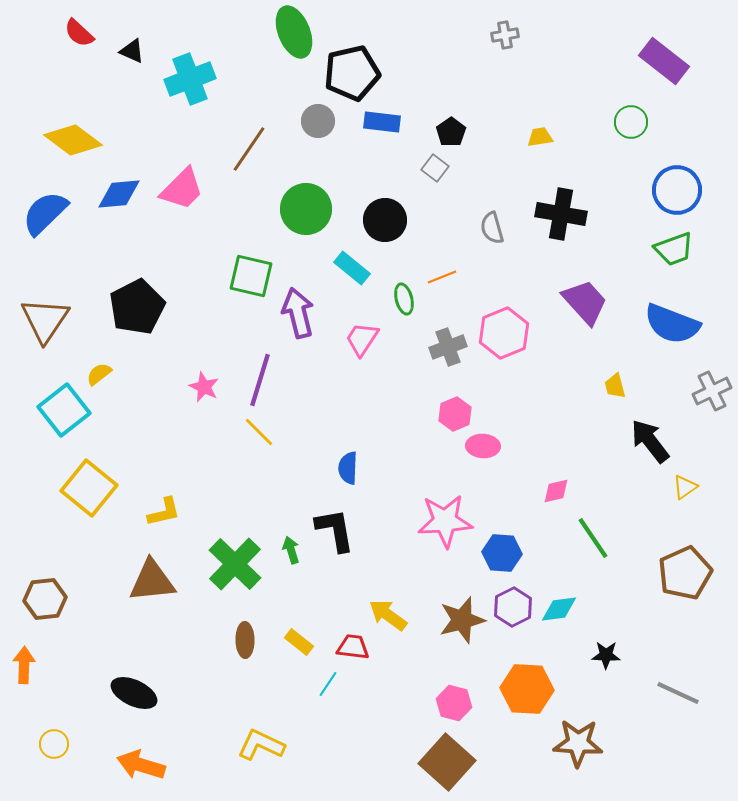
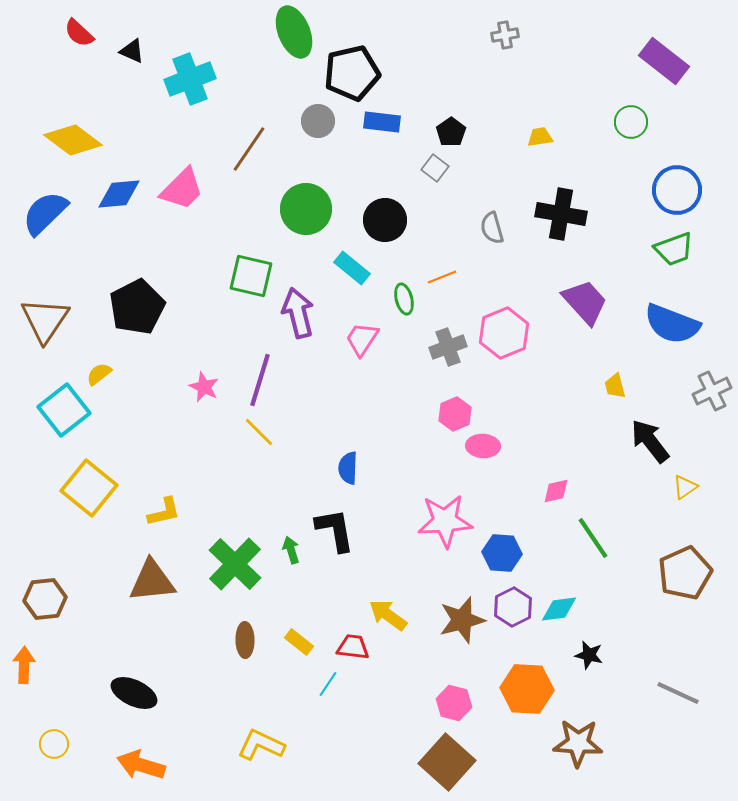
black star at (606, 655): moved 17 px left; rotated 12 degrees clockwise
